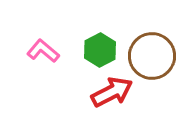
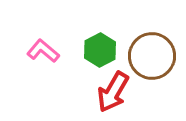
red arrow: moved 1 px right; rotated 147 degrees clockwise
